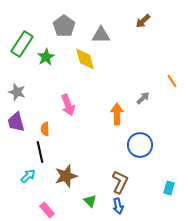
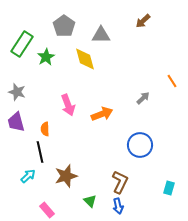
orange arrow: moved 15 px left; rotated 70 degrees clockwise
